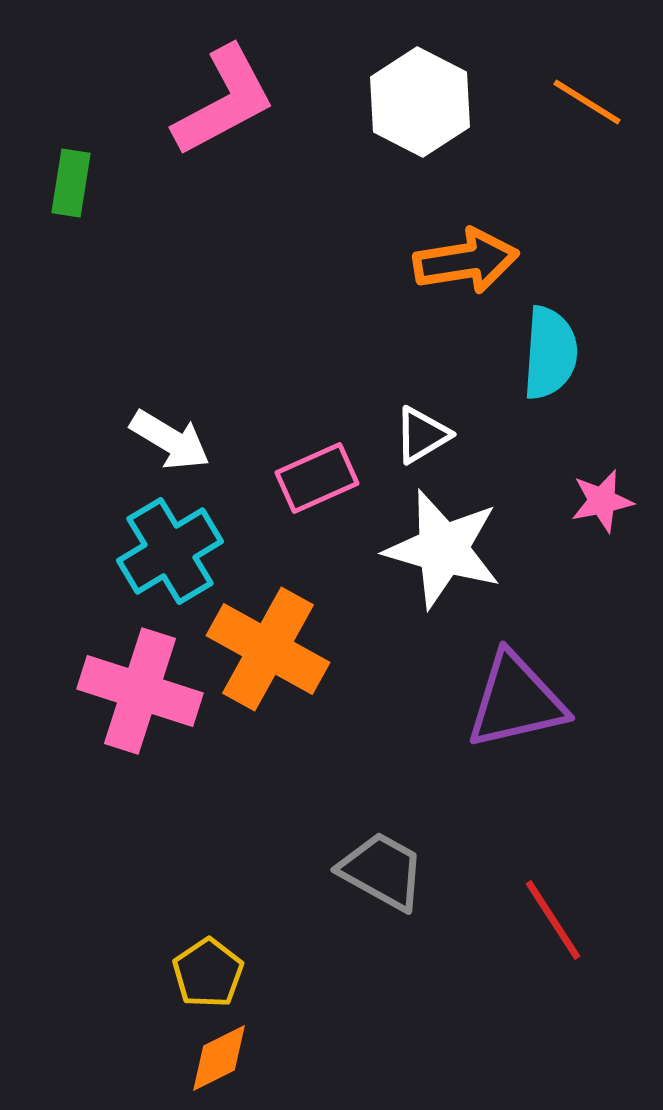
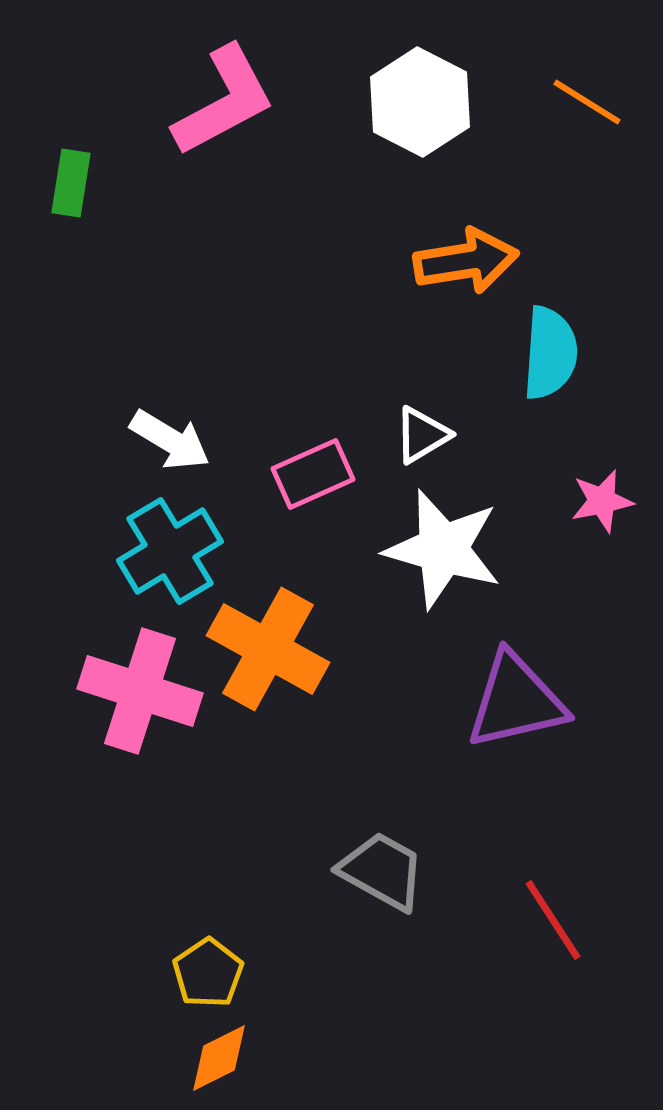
pink rectangle: moved 4 px left, 4 px up
